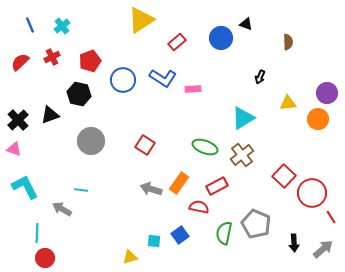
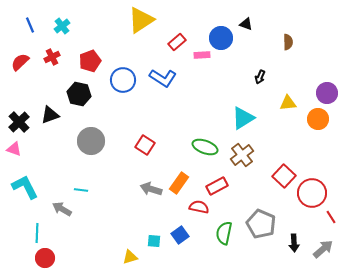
pink rectangle at (193, 89): moved 9 px right, 34 px up
black cross at (18, 120): moved 1 px right, 2 px down
gray pentagon at (256, 224): moved 5 px right
